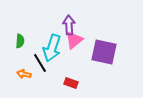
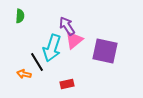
purple arrow: moved 2 px left, 1 px down; rotated 30 degrees counterclockwise
green semicircle: moved 25 px up
purple square: moved 1 px right, 1 px up
black line: moved 3 px left, 1 px up
red rectangle: moved 4 px left, 1 px down; rotated 32 degrees counterclockwise
